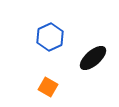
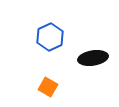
black ellipse: rotated 32 degrees clockwise
